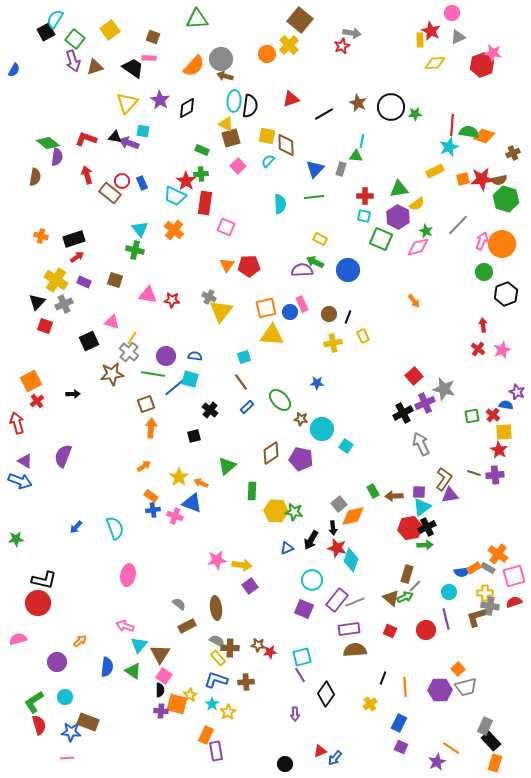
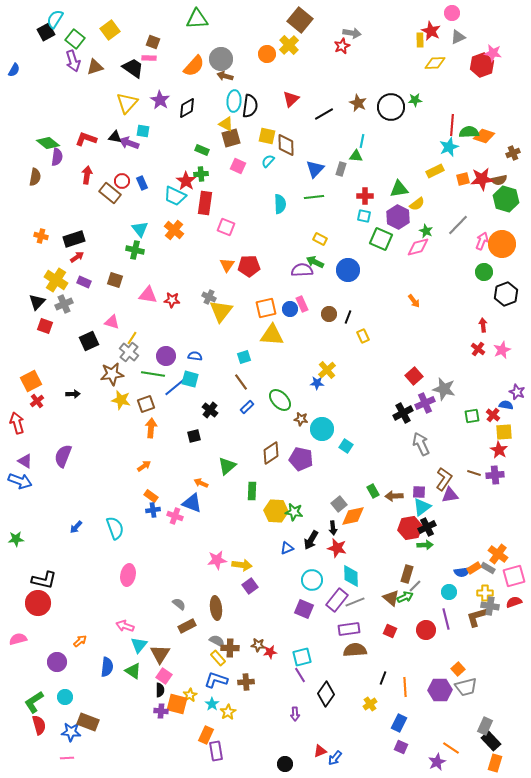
brown square at (153, 37): moved 5 px down
red triangle at (291, 99): rotated 24 degrees counterclockwise
green star at (415, 114): moved 14 px up
green semicircle at (469, 132): rotated 12 degrees counterclockwise
pink square at (238, 166): rotated 21 degrees counterclockwise
red arrow at (87, 175): rotated 24 degrees clockwise
blue circle at (290, 312): moved 3 px up
yellow cross at (333, 343): moved 6 px left, 27 px down; rotated 30 degrees counterclockwise
yellow star at (179, 477): moved 58 px left, 77 px up; rotated 24 degrees counterclockwise
cyan diamond at (351, 560): moved 16 px down; rotated 20 degrees counterclockwise
